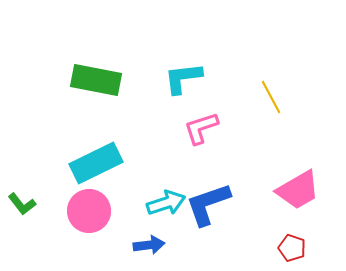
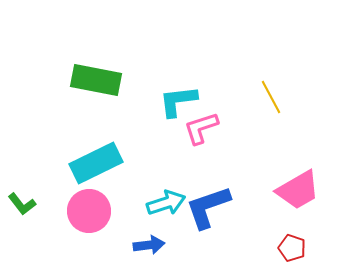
cyan L-shape: moved 5 px left, 23 px down
blue L-shape: moved 3 px down
